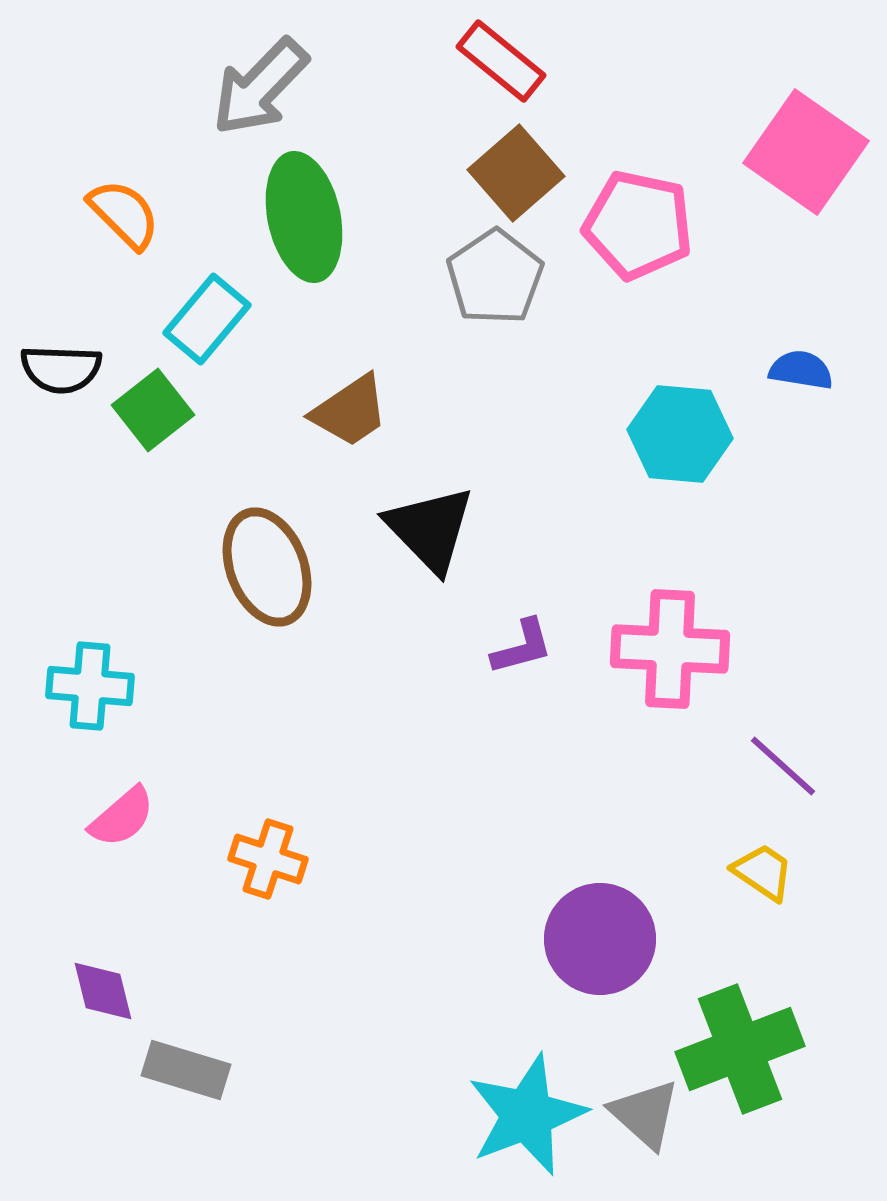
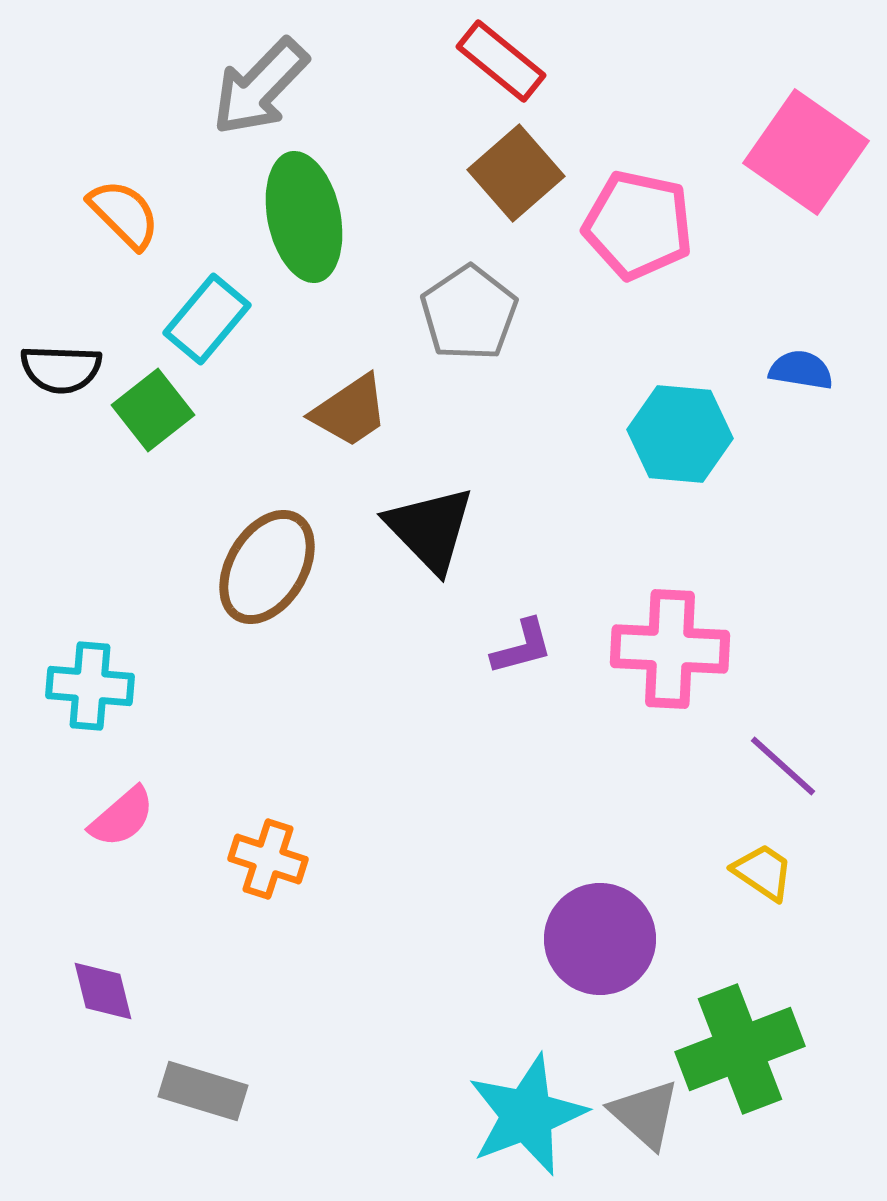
gray pentagon: moved 26 px left, 36 px down
brown ellipse: rotated 52 degrees clockwise
gray rectangle: moved 17 px right, 21 px down
